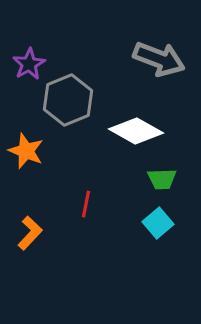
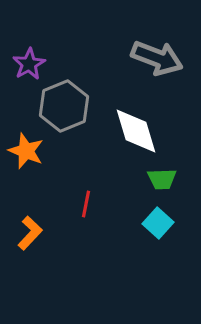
gray arrow: moved 2 px left, 1 px up
gray hexagon: moved 4 px left, 6 px down
white diamond: rotated 44 degrees clockwise
cyan square: rotated 8 degrees counterclockwise
